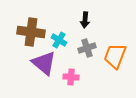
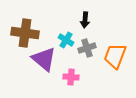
brown cross: moved 6 px left, 1 px down
cyan cross: moved 7 px right
purple triangle: moved 4 px up
